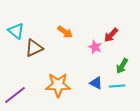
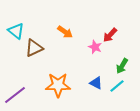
red arrow: moved 1 px left
cyan line: rotated 35 degrees counterclockwise
